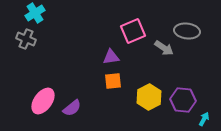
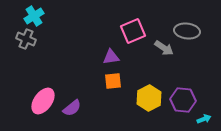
cyan cross: moved 1 px left, 3 px down
yellow hexagon: moved 1 px down
cyan arrow: rotated 40 degrees clockwise
